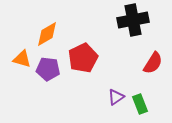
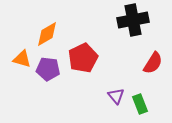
purple triangle: moved 1 px up; rotated 36 degrees counterclockwise
